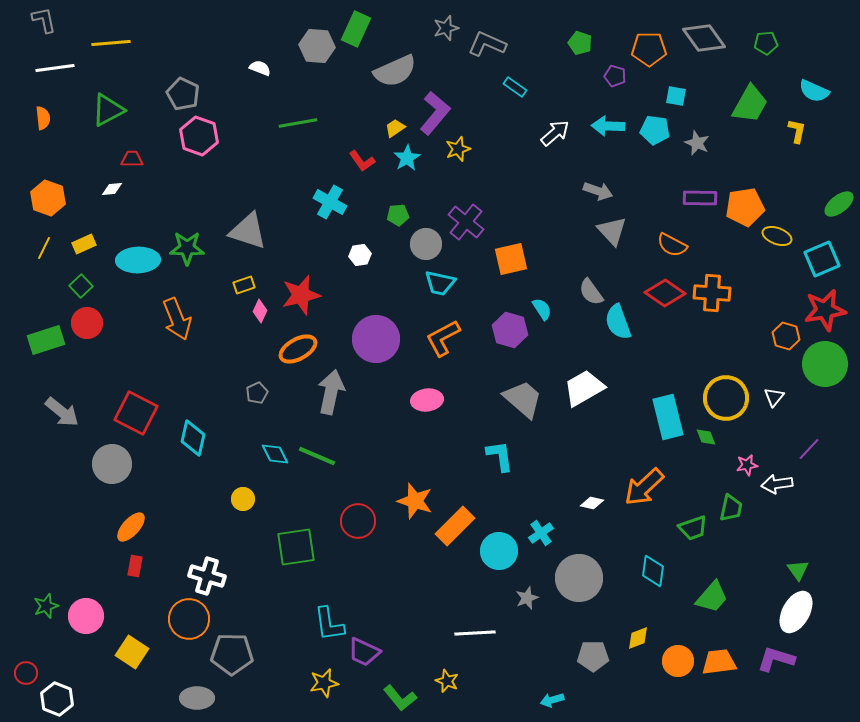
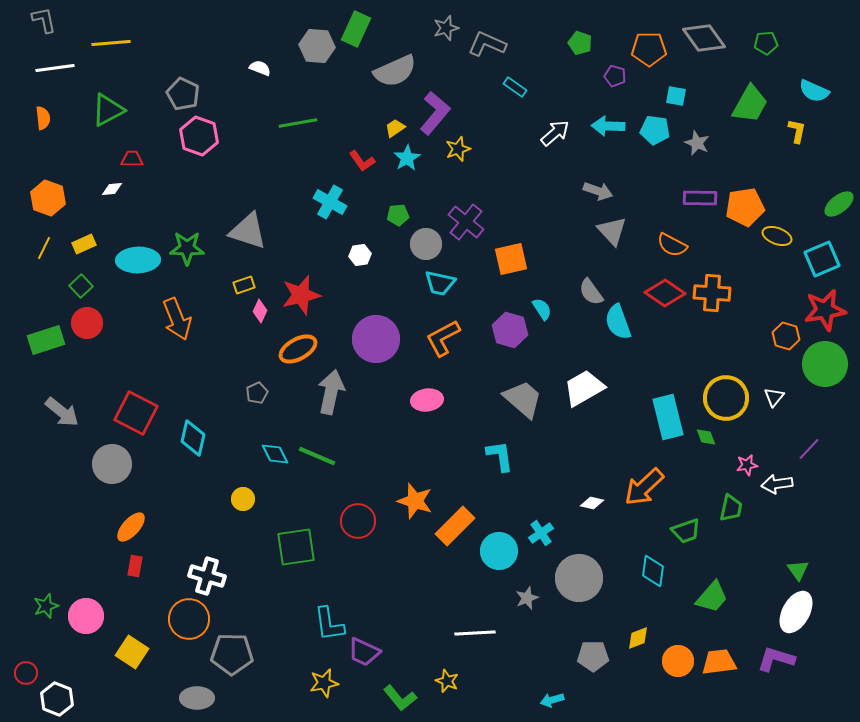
green trapezoid at (693, 528): moved 7 px left, 3 px down
